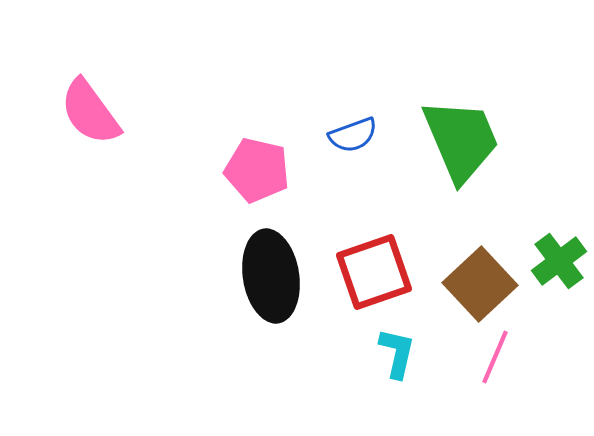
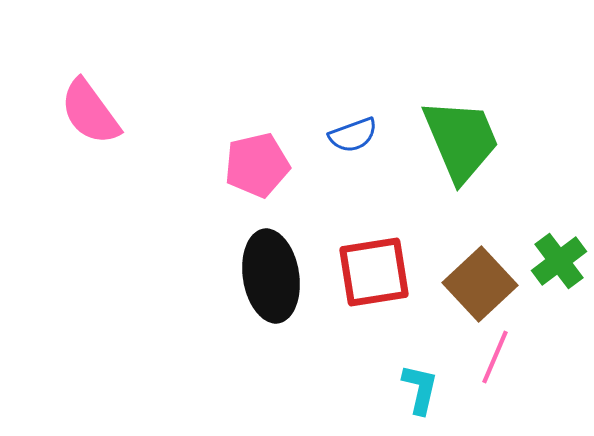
pink pentagon: moved 5 px up; rotated 26 degrees counterclockwise
red square: rotated 10 degrees clockwise
cyan L-shape: moved 23 px right, 36 px down
